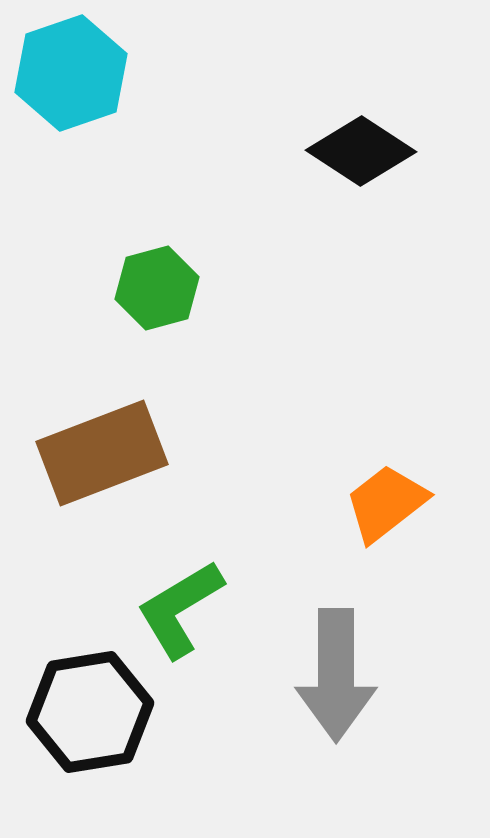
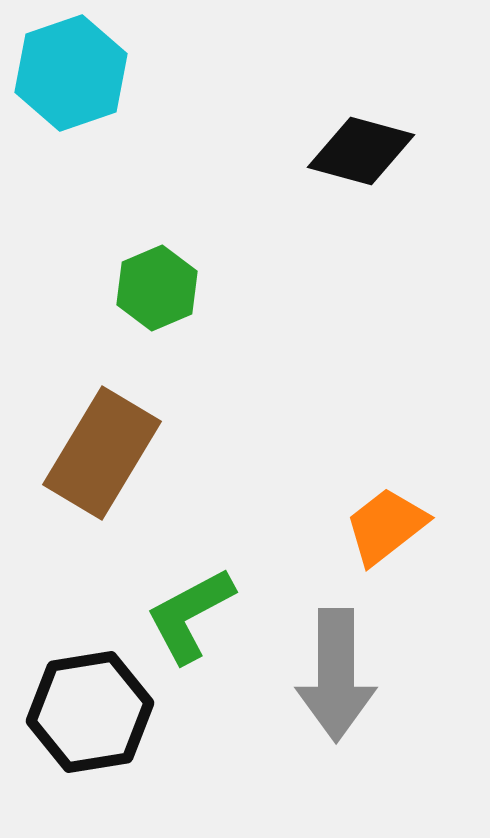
black diamond: rotated 18 degrees counterclockwise
green hexagon: rotated 8 degrees counterclockwise
brown rectangle: rotated 38 degrees counterclockwise
orange trapezoid: moved 23 px down
green L-shape: moved 10 px right, 6 px down; rotated 3 degrees clockwise
